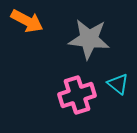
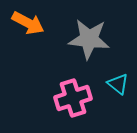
orange arrow: moved 1 px right, 2 px down
pink cross: moved 4 px left, 3 px down
